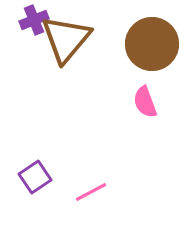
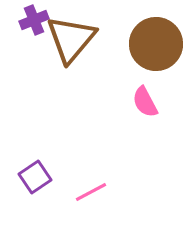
brown triangle: moved 5 px right
brown circle: moved 4 px right
pink semicircle: rotated 8 degrees counterclockwise
